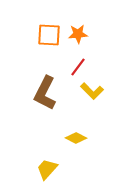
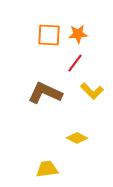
red line: moved 3 px left, 4 px up
brown L-shape: rotated 88 degrees clockwise
yellow diamond: moved 1 px right
yellow trapezoid: rotated 40 degrees clockwise
